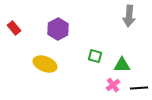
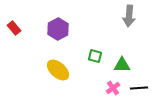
yellow ellipse: moved 13 px right, 6 px down; rotated 20 degrees clockwise
pink cross: moved 3 px down
